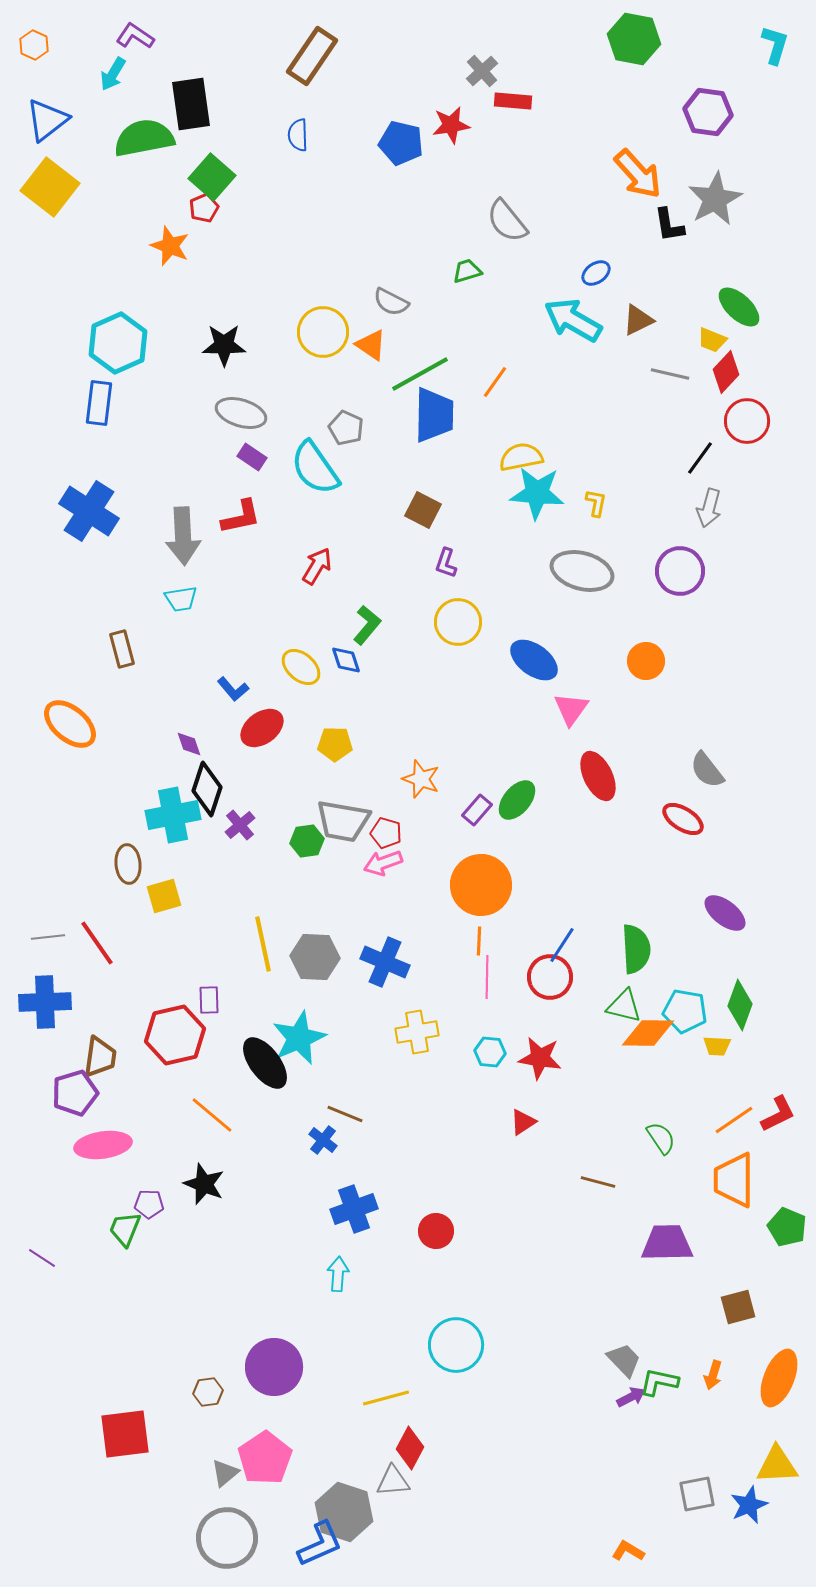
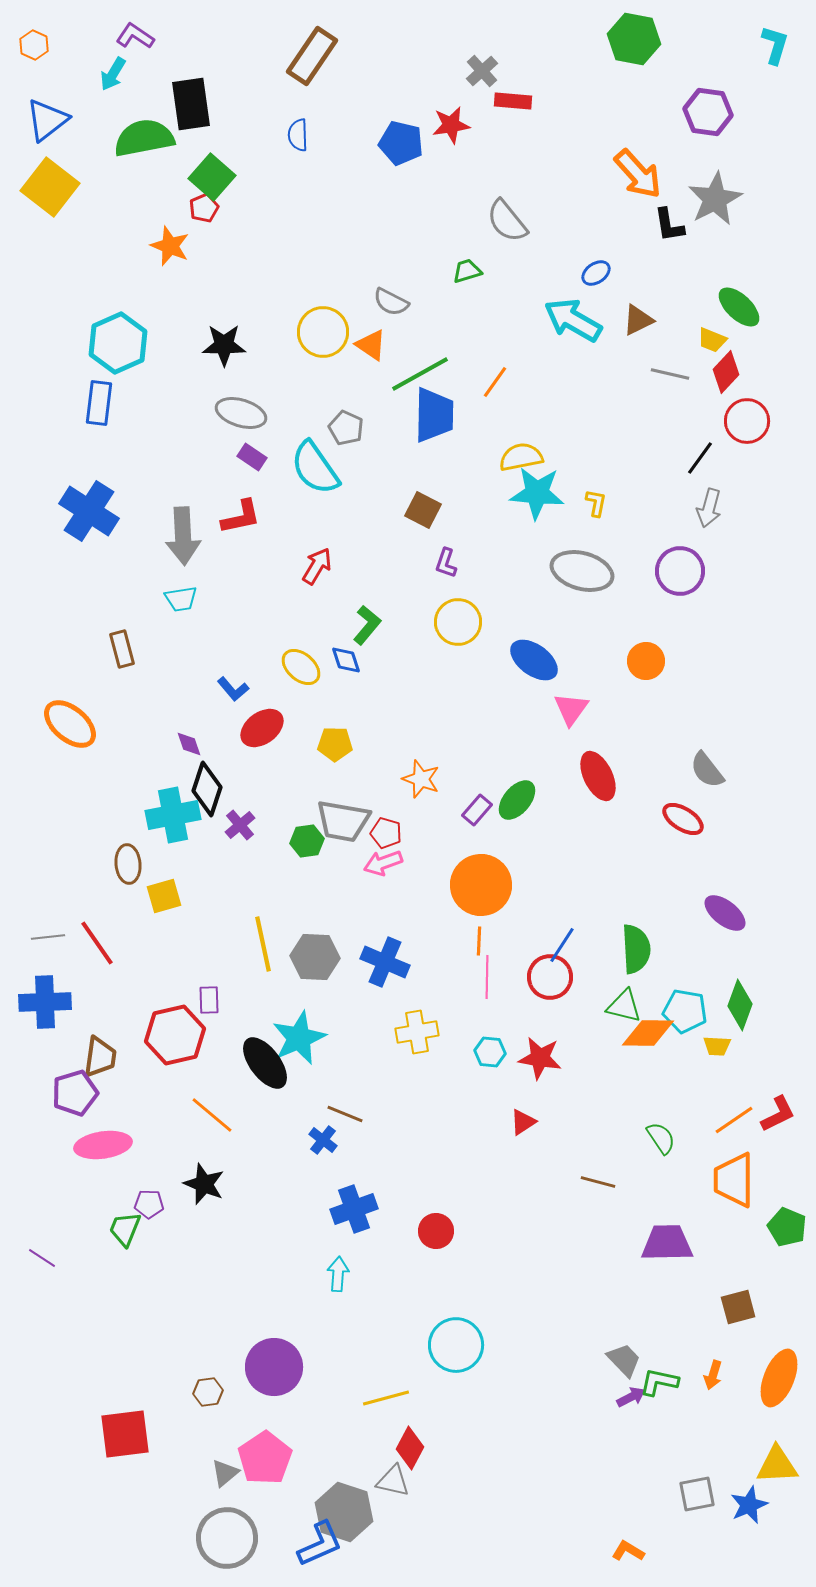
gray triangle at (393, 1481): rotated 18 degrees clockwise
